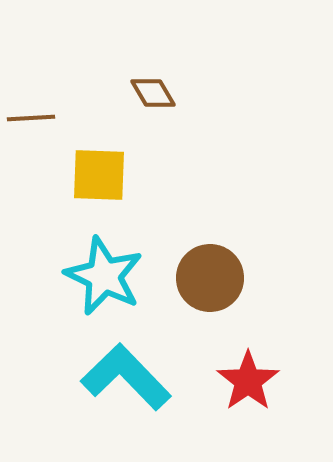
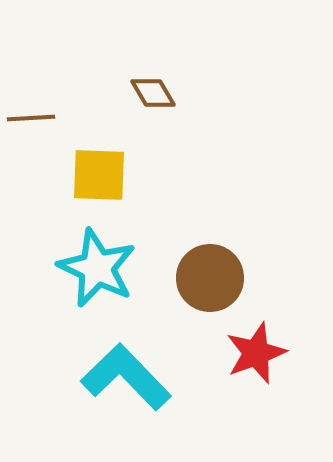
cyan star: moved 7 px left, 8 px up
red star: moved 8 px right, 28 px up; rotated 14 degrees clockwise
